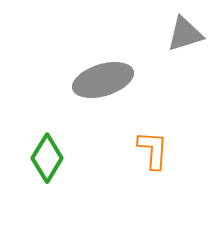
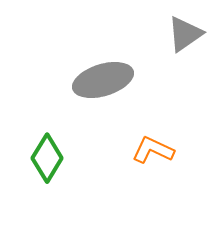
gray triangle: rotated 18 degrees counterclockwise
orange L-shape: rotated 69 degrees counterclockwise
